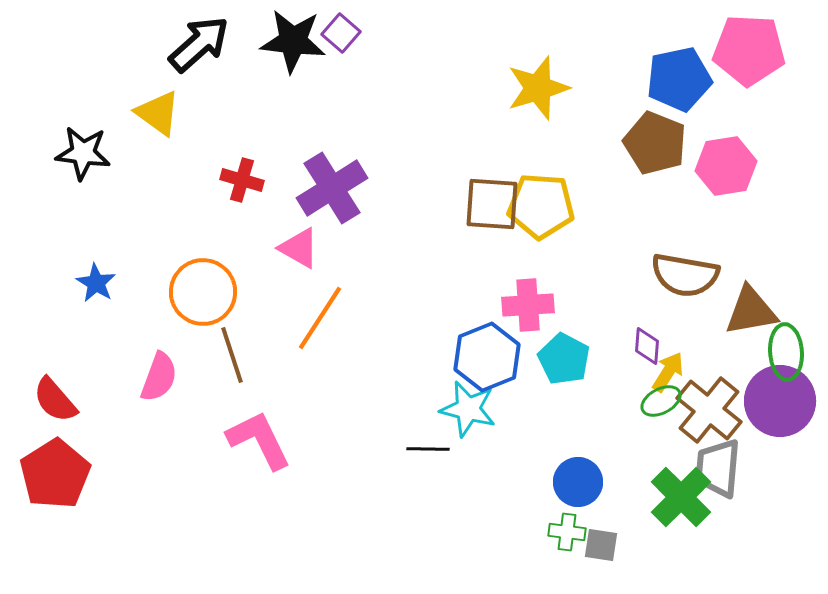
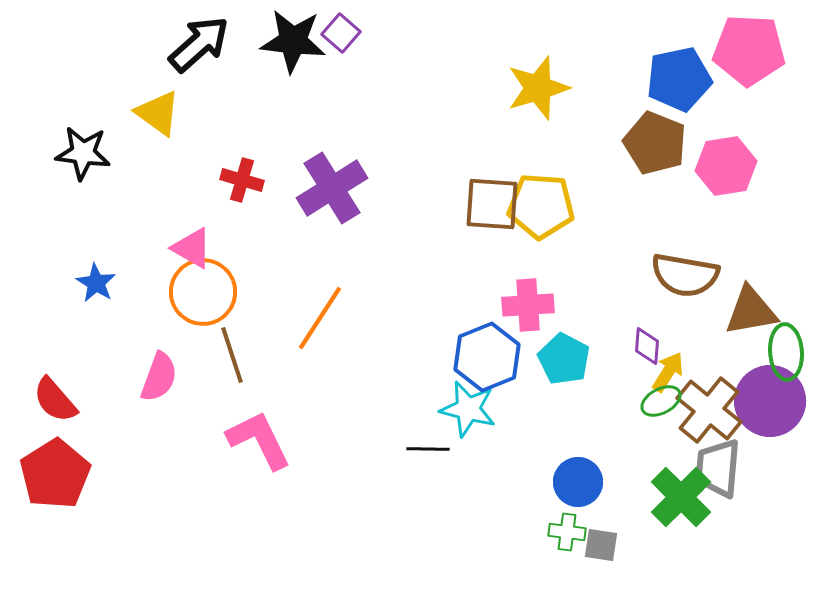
pink triangle at (299, 248): moved 107 px left
purple circle at (780, 401): moved 10 px left
